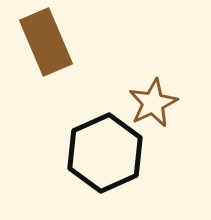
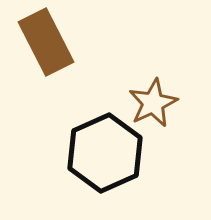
brown rectangle: rotated 4 degrees counterclockwise
